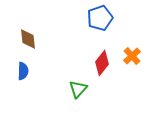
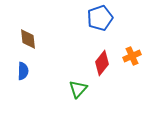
orange cross: rotated 18 degrees clockwise
